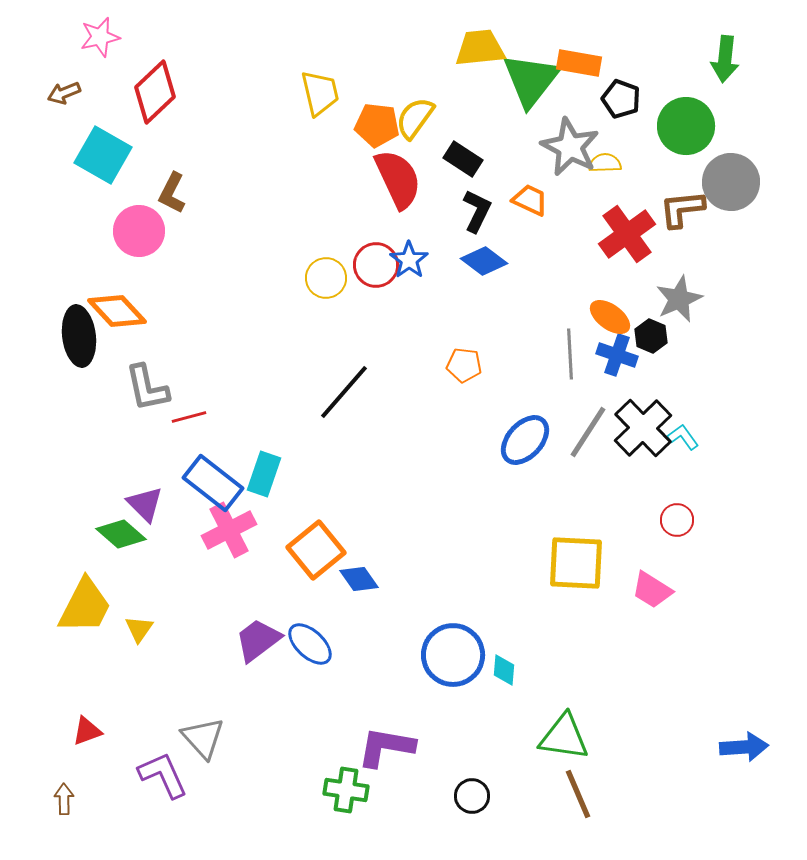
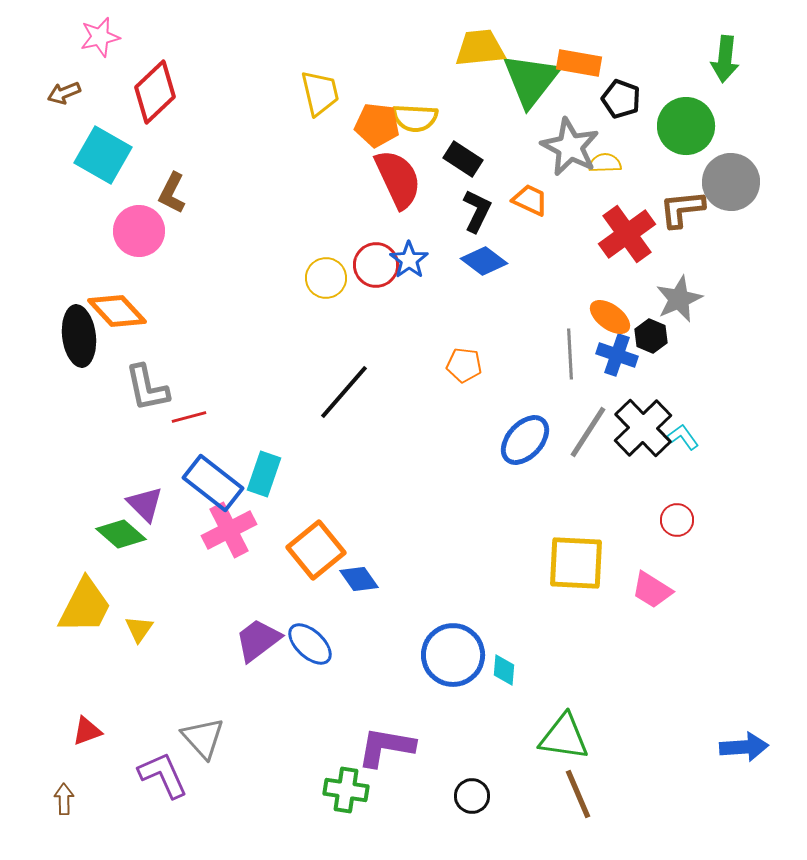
yellow semicircle at (415, 118): rotated 123 degrees counterclockwise
